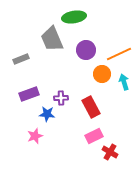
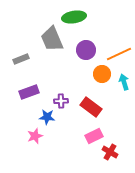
purple rectangle: moved 2 px up
purple cross: moved 3 px down
red rectangle: rotated 25 degrees counterclockwise
blue star: moved 3 px down
